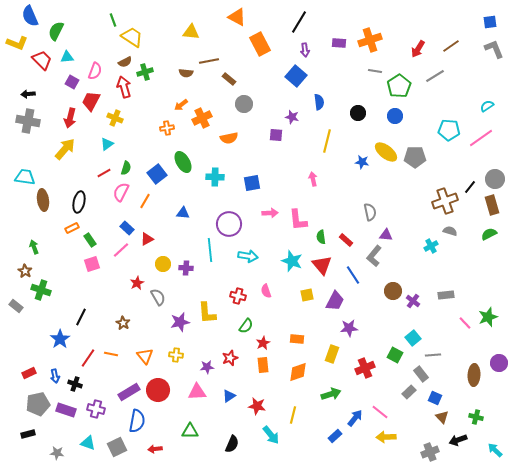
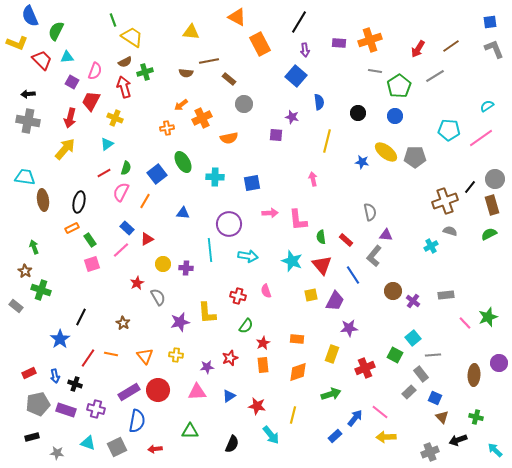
yellow square at (307, 295): moved 4 px right
black rectangle at (28, 434): moved 4 px right, 3 px down
